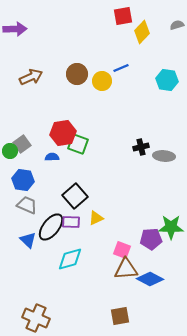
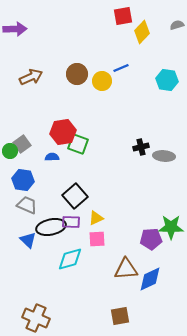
red hexagon: moved 1 px up
black ellipse: rotated 40 degrees clockwise
pink square: moved 25 px left, 11 px up; rotated 24 degrees counterclockwise
blue diamond: rotated 52 degrees counterclockwise
